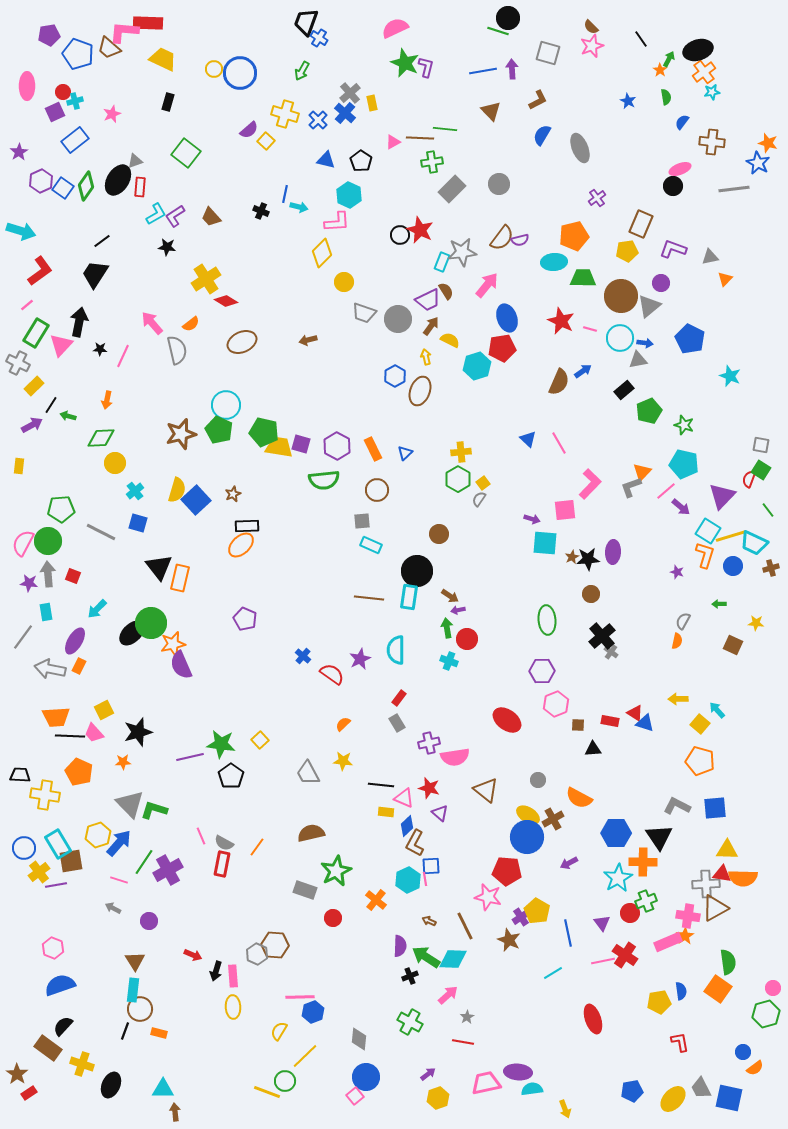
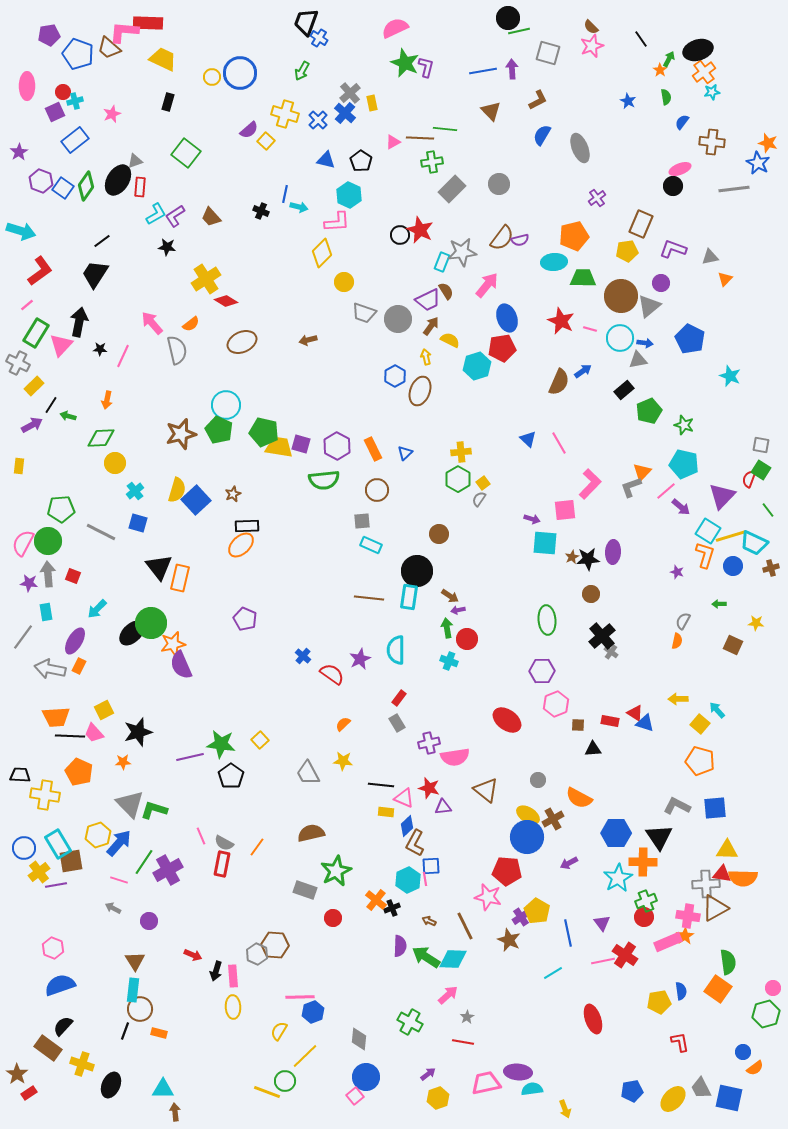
green line at (498, 31): moved 21 px right; rotated 30 degrees counterclockwise
yellow circle at (214, 69): moved 2 px left, 8 px down
purple hexagon at (41, 181): rotated 15 degrees counterclockwise
purple triangle at (440, 813): moved 3 px right, 6 px up; rotated 48 degrees counterclockwise
red circle at (630, 913): moved 14 px right, 4 px down
black cross at (410, 976): moved 18 px left, 68 px up
